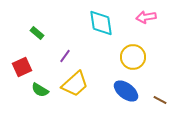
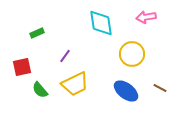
green rectangle: rotated 64 degrees counterclockwise
yellow circle: moved 1 px left, 3 px up
red square: rotated 12 degrees clockwise
yellow trapezoid: rotated 16 degrees clockwise
green semicircle: rotated 18 degrees clockwise
brown line: moved 12 px up
